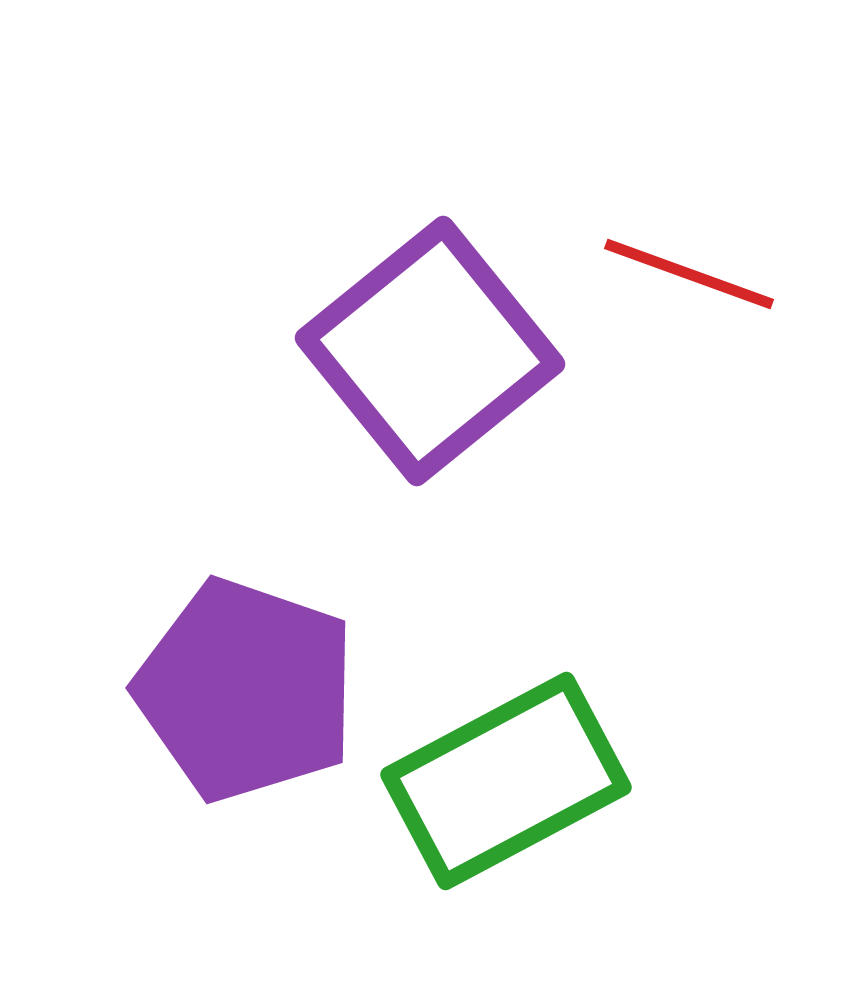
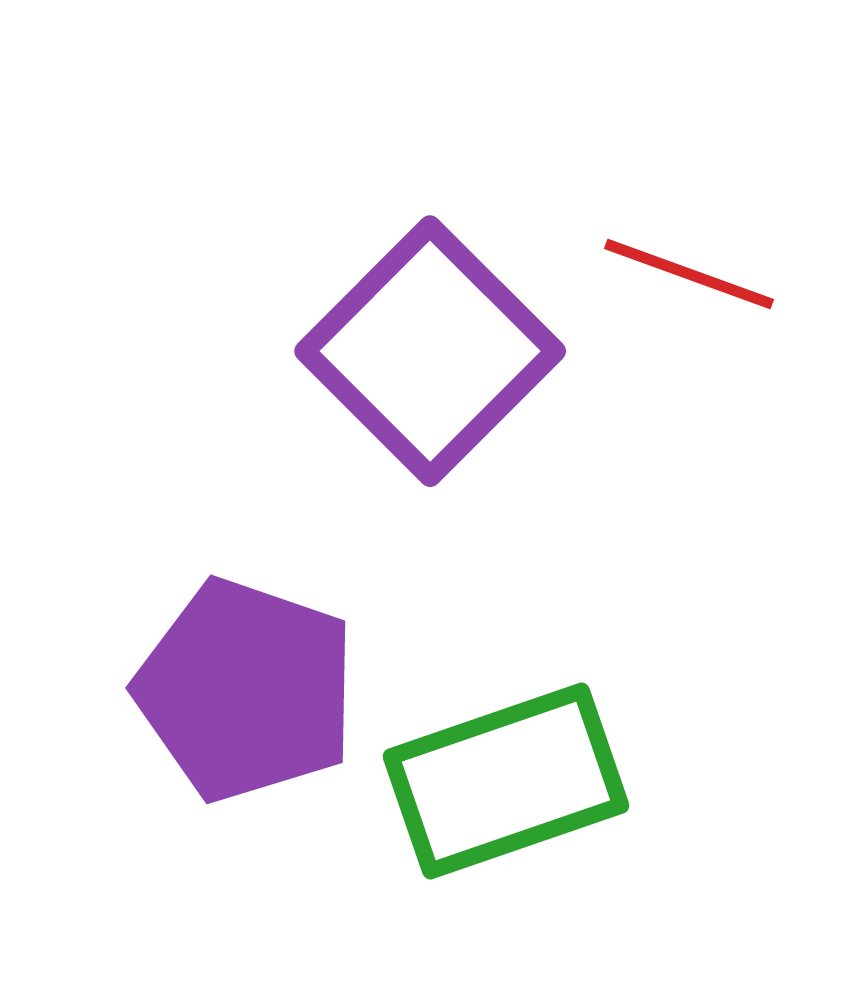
purple square: rotated 6 degrees counterclockwise
green rectangle: rotated 9 degrees clockwise
